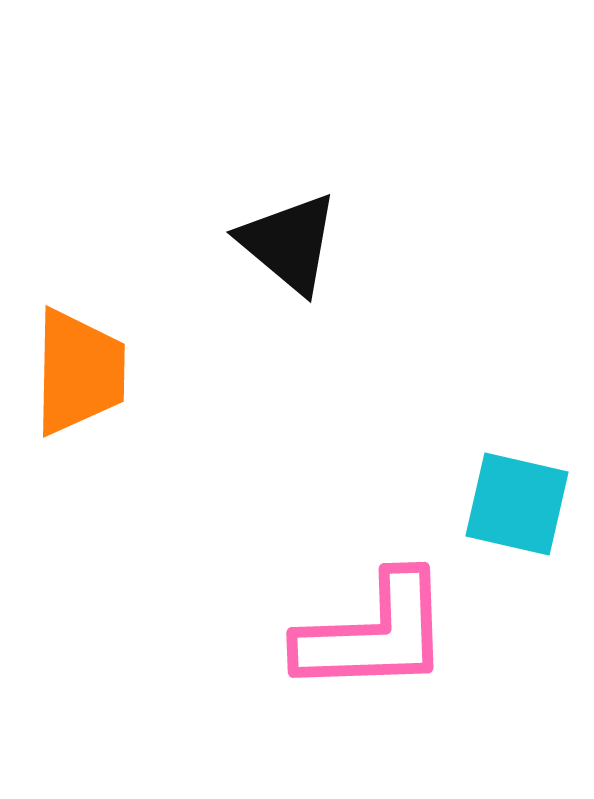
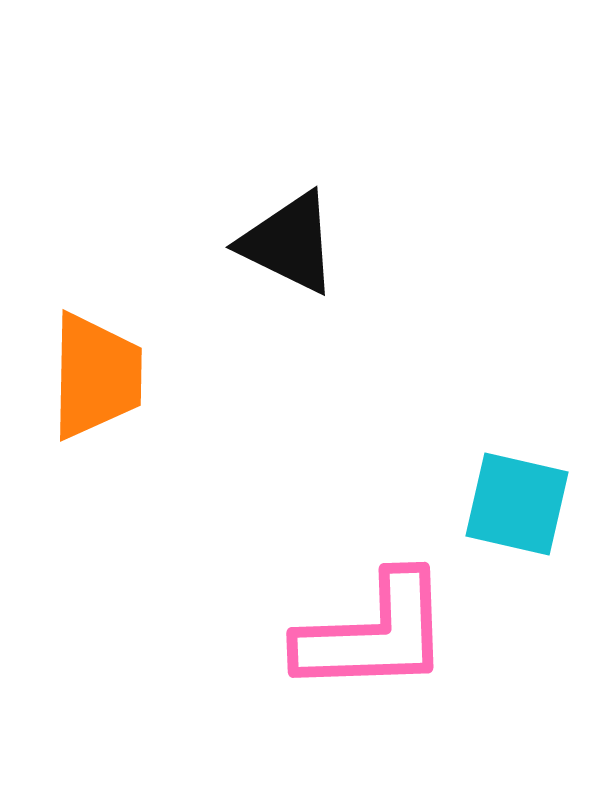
black triangle: rotated 14 degrees counterclockwise
orange trapezoid: moved 17 px right, 4 px down
